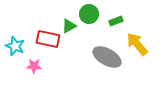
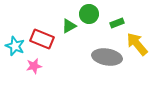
green rectangle: moved 1 px right, 2 px down
red rectangle: moved 6 px left; rotated 10 degrees clockwise
gray ellipse: rotated 20 degrees counterclockwise
pink star: rotated 14 degrees counterclockwise
